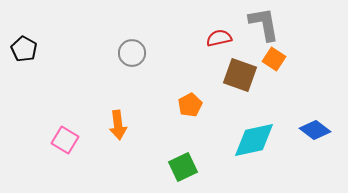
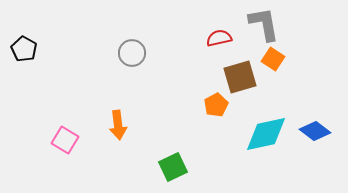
orange square: moved 1 px left
brown square: moved 2 px down; rotated 36 degrees counterclockwise
orange pentagon: moved 26 px right
blue diamond: moved 1 px down
cyan diamond: moved 12 px right, 6 px up
green square: moved 10 px left
